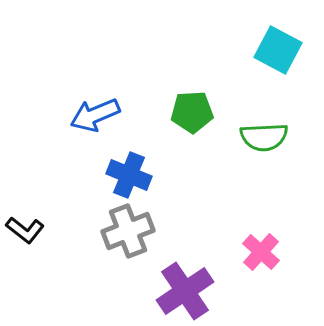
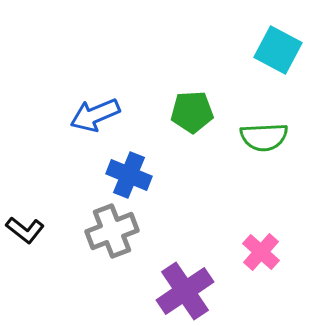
gray cross: moved 16 px left
